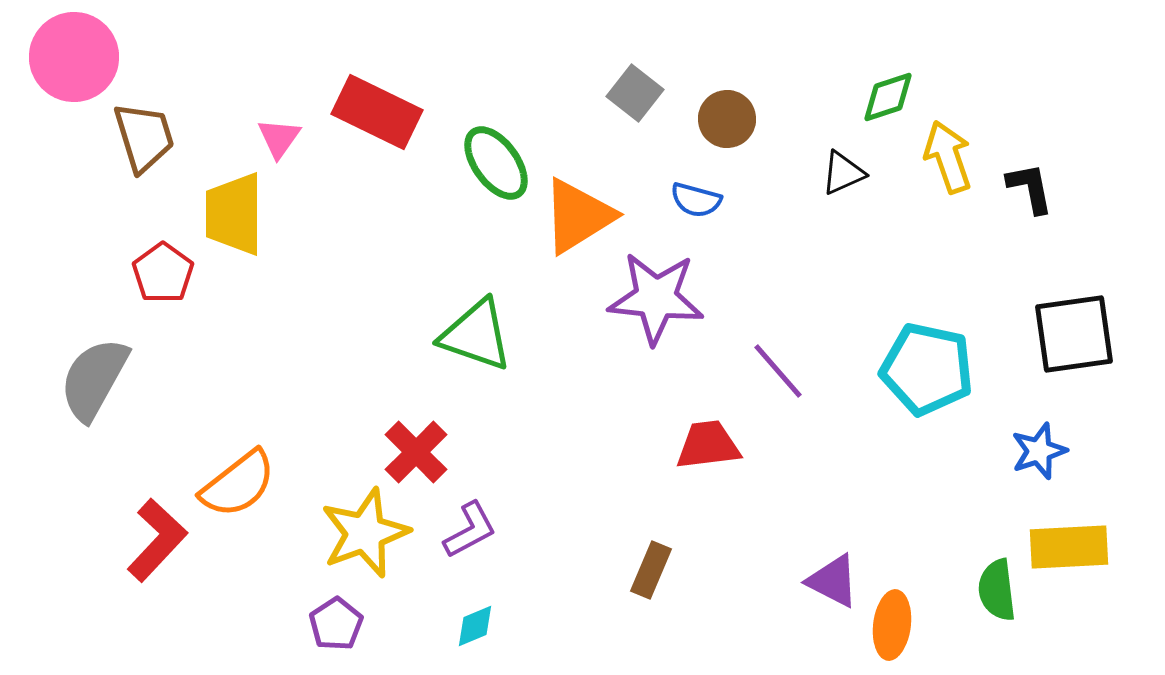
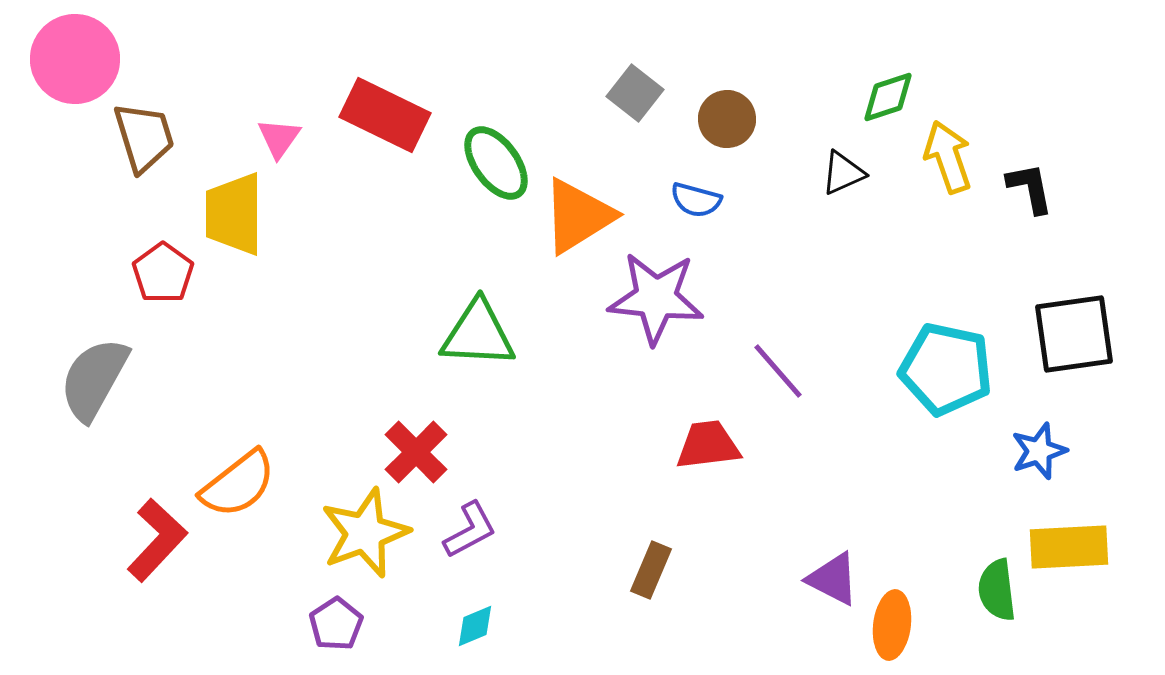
pink circle: moved 1 px right, 2 px down
red rectangle: moved 8 px right, 3 px down
green triangle: moved 2 px right, 1 px up; rotated 16 degrees counterclockwise
cyan pentagon: moved 19 px right
purple triangle: moved 2 px up
